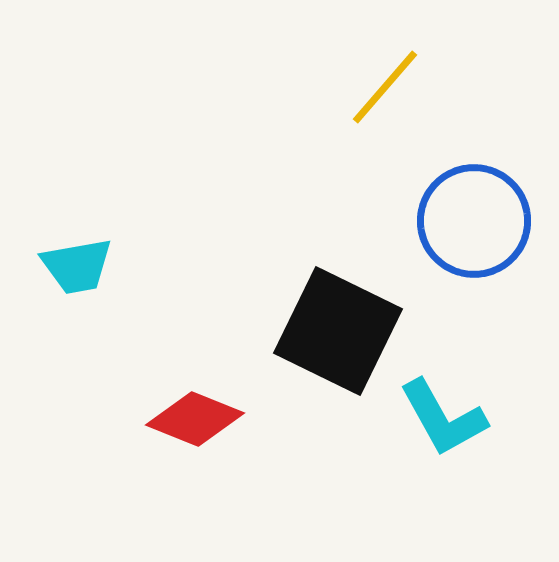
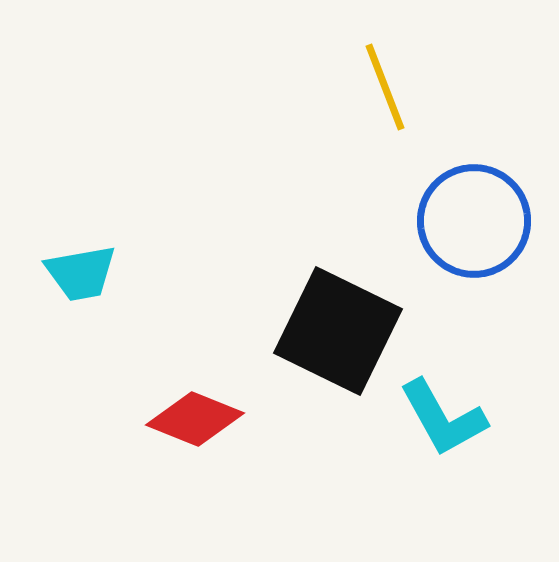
yellow line: rotated 62 degrees counterclockwise
cyan trapezoid: moved 4 px right, 7 px down
